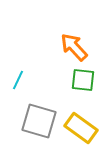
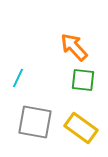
cyan line: moved 2 px up
gray square: moved 4 px left, 1 px down; rotated 6 degrees counterclockwise
